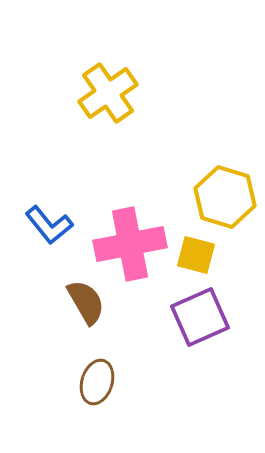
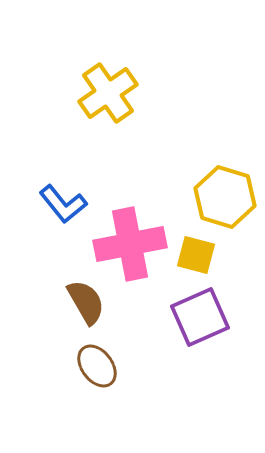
blue L-shape: moved 14 px right, 21 px up
brown ellipse: moved 16 px up; rotated 54 degrees counterclockwise
